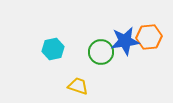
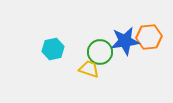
green circle: moved 1 px left
yellow trapezoid: moved 11 px right, 17 px up
